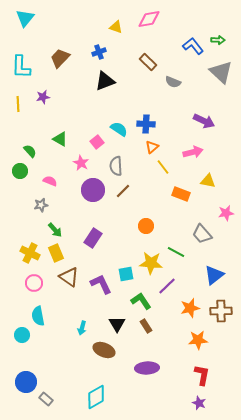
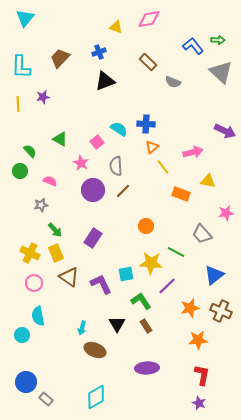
purple arrow at (204, 121): moved 21 px right, 10 px down
brown cross at (221, 311): rotated 25 degrees clockwise
brown ellipse at (104, 350): moved 9 px left
